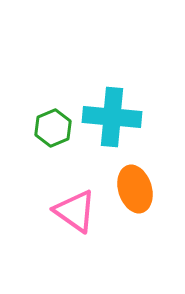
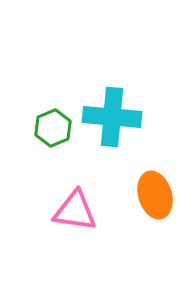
orange ellipse: moved 20 px right, 6 px down
pink triangle: rotated 27 degrees counterclockwise
